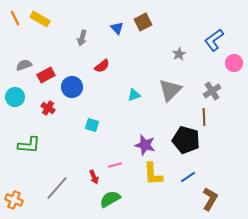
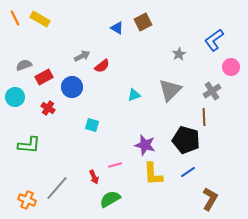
blue triangle: rotated 16 degrees counterclockwise
gray arrow: moved 18 px down; rotated 133 degrees counterclockwise
pink circle: moved 3 px left, 4 px down
red rectangle: moved 2 px left, 2 px down
blue line: moved 5 px up
orange cross: moved 13 px right
